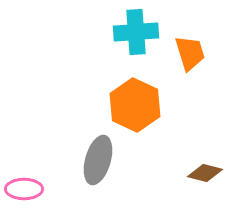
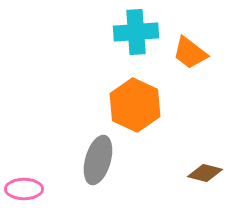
orange trapezoid: rotated 144 degrees clockwise
